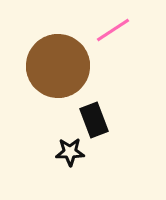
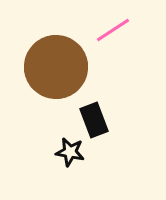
brown circle: moved 2 px left, 1 px down
black star: rotated 12 degrees clockwise
